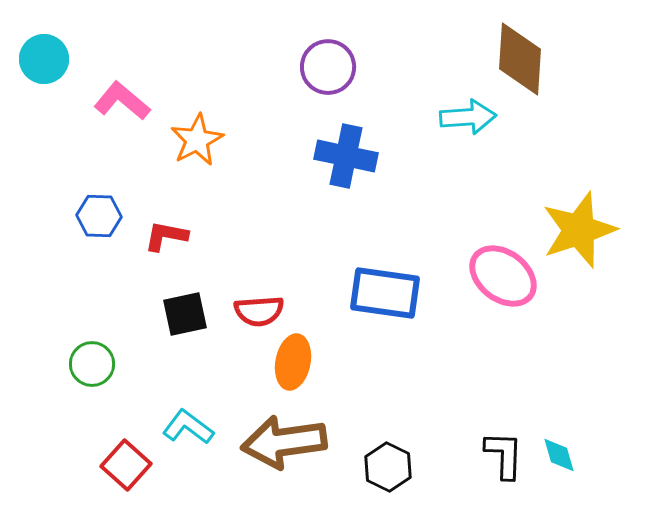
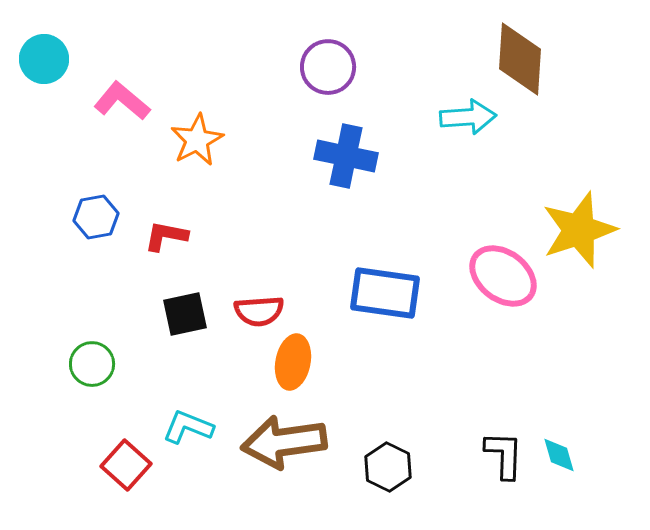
blue hexagon: moved 3 px left, 1 px down; rotated 12 degrees counterclockwise
cyan L-shape: rotated 15 degrees counterclockwise
